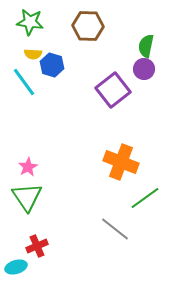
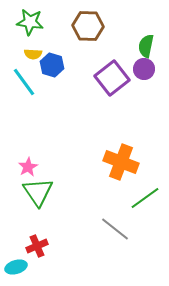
purple square: moved 1 px left, 12 px up
green triangle: moved 11 px right, 5 px up
